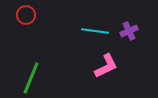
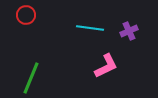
cyan line: moved 5 px left, 3 px up
